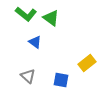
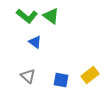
green L-shape: moved 1 px right, 2 px down
green triangle: moved 2 px up
yellow rectangle: moved 3 px right, 12 px down
